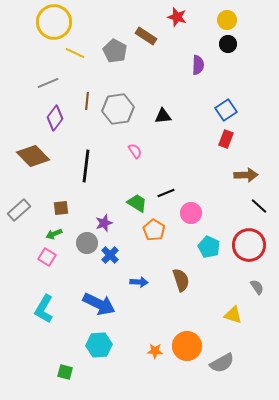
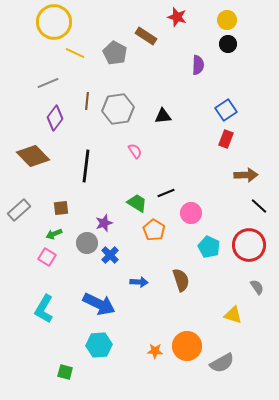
gray pentagon at (115, 51): moved 2 px down
